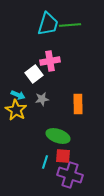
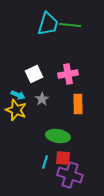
green line: rotated 10 degrees clockwise
pink cross: moved 18 px right, 13 px down
white square: rotated 12 degrees clockwise
gray star: rotated 24 degrees counterclockwise
yellow star: rotated 10 degrees counterclockwise
green ellipse: rotated 10 degrees counterclockwise
red square: moved 2 px down
